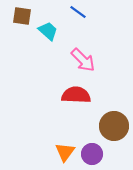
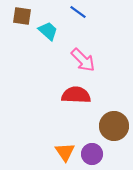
orange triangle: rotated 10 degrees counterclockwise
